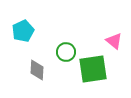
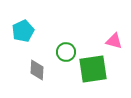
pink triangle: rotated 24 degrees counterclockwise
